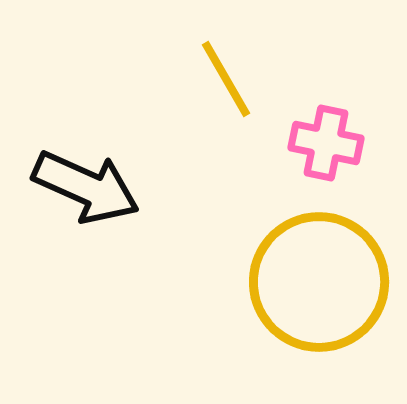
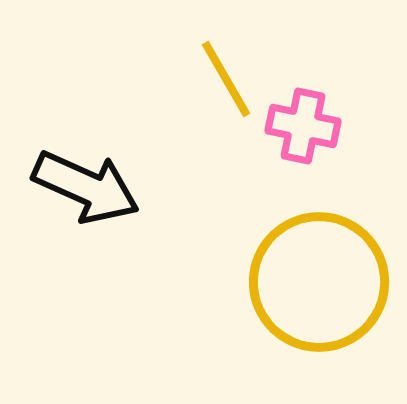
pink cross: moved 23 px left, 17 px up
